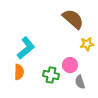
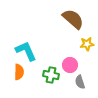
cyan L-shape: moved 3 px down; rotated 75 degrees counterclockwise
